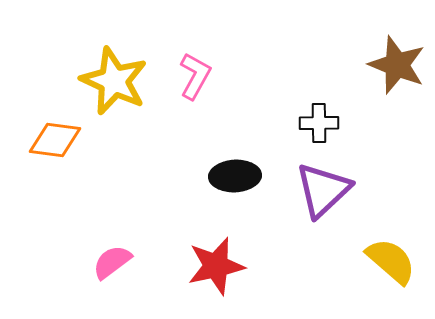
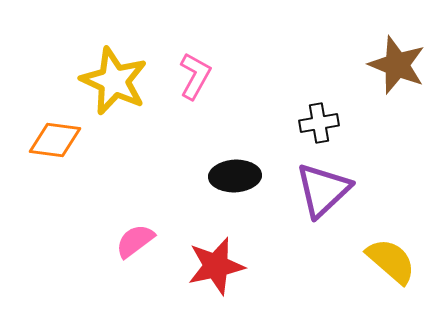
black cross: rotated 9 degrees counterclockwise
pink semicircle: moved 23 px right, 21 px up
